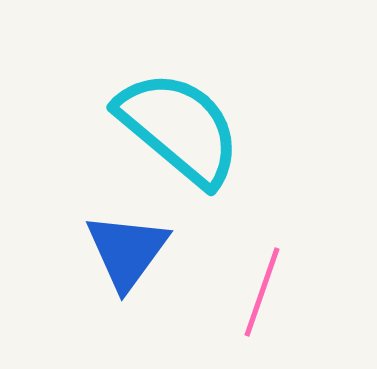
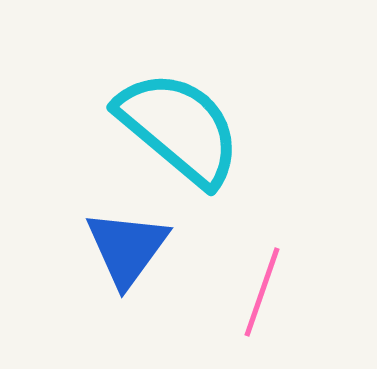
blue triangle: moved 3 px up
